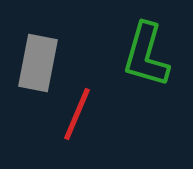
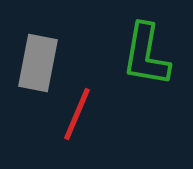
green L-shape: rotated 6 degrees counterclockwise
